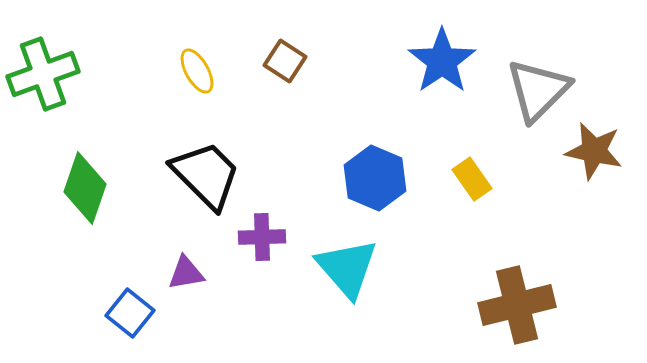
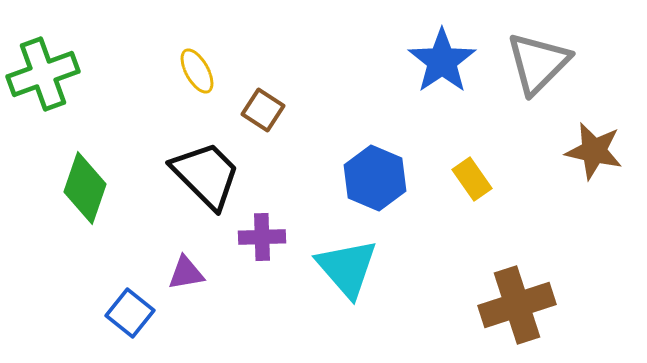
brown square: moved 22 px left, 49 px down
gray triangle: moved 27 px up
brown cross: rotated 4 degrees counterclockwise
